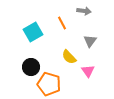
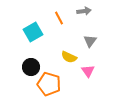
gray arrow: rotated 16 degrees counterclockwise
orange line: moved 3 px left, 5 px up
yellow semicircle: rotated 21 degrees counterclockwise
